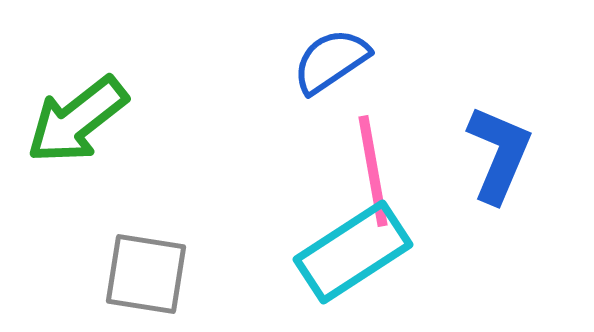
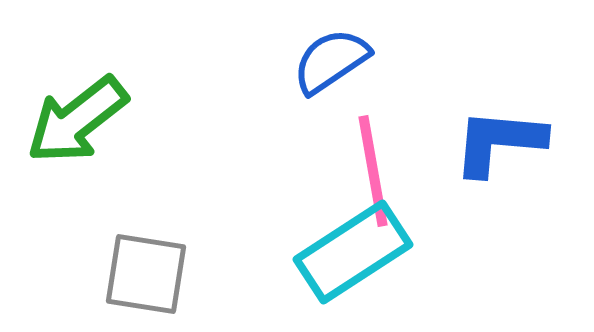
blue L-shape: moved 12 px up; rotated 108 degrees counterclockwise
